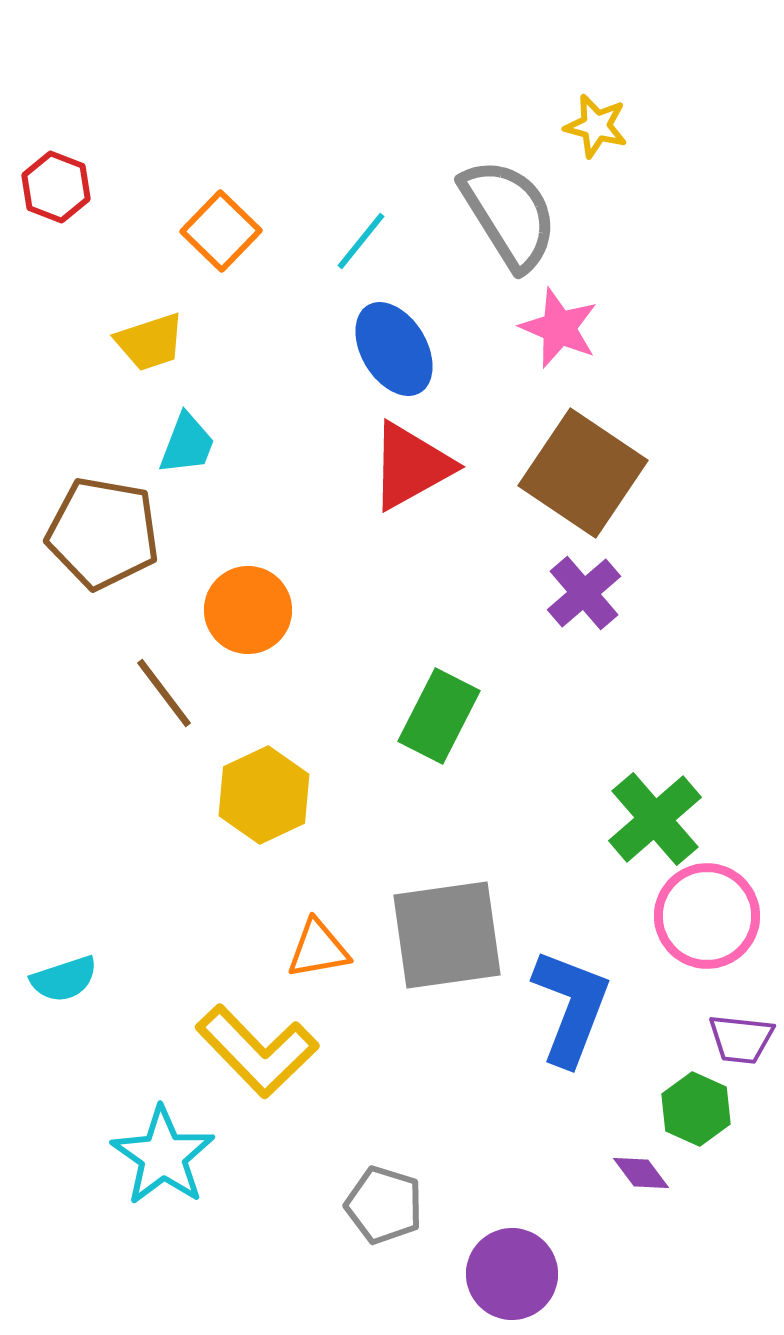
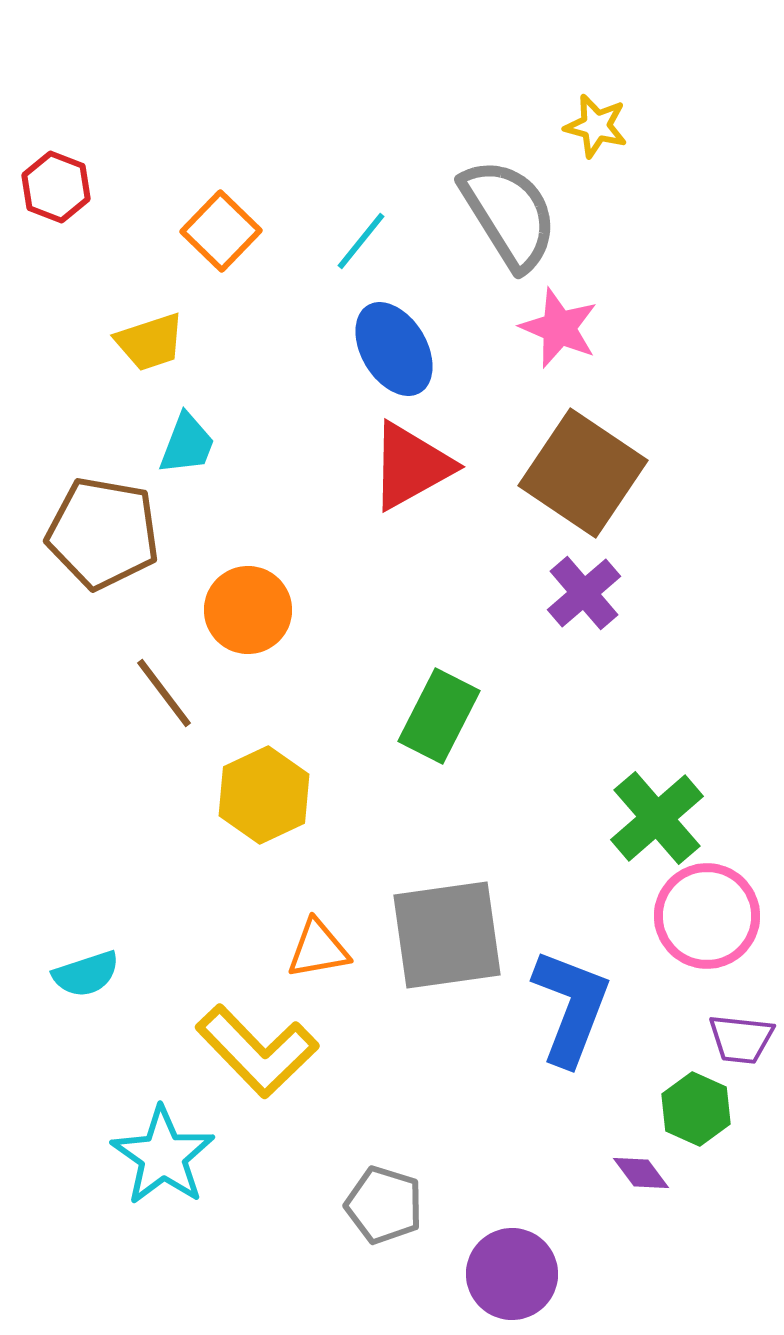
green cross: moved 2 px right, 1 px up
cyan semicircle: moved 22 px right, 5 px up
